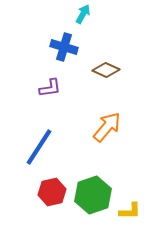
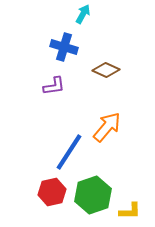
purple L-shape: moved 4 px right, 2 px up
blue line: moved 30 px right, 5 px down
